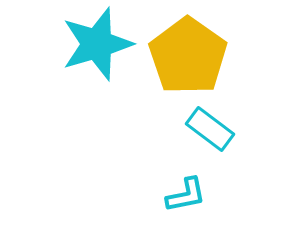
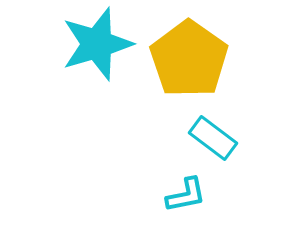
yellow pentagon: moved 1 px right, 3 px down
cyan rectangle: moved 3 px right, 9 px down
